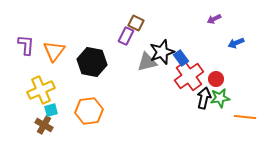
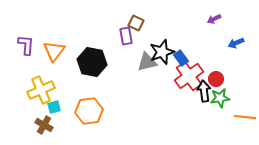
purple rectangle: rotated 36 degrees counterclockwise
black arrow: moved 7 px up; rotated 20 degrees counterclockwise
cyan square: moved 3 px right, 3 px up
